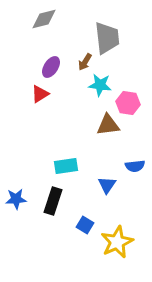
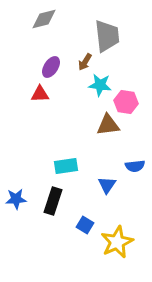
gray trapezoid: moved 2 px up
red triangle: rotated 30 degrees clockwise
pink hexagon: moved 2 px left, 1 px up
